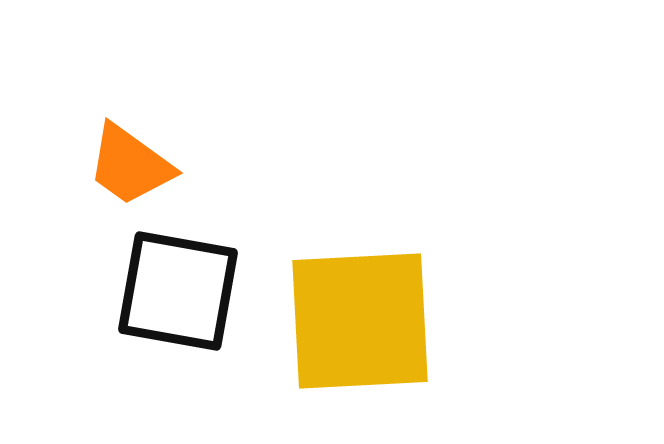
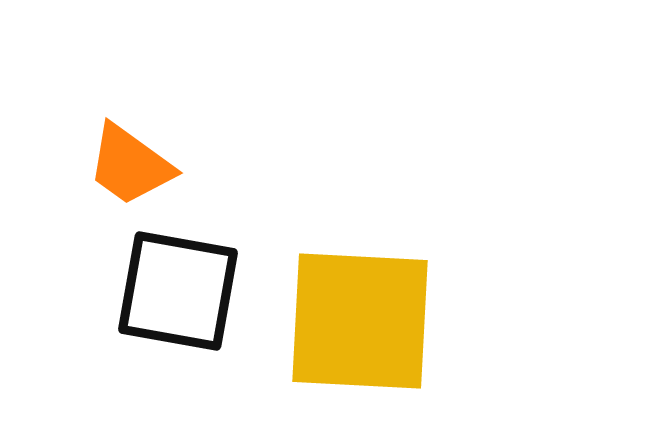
yellow square: rotated 6 degrees clockwise
